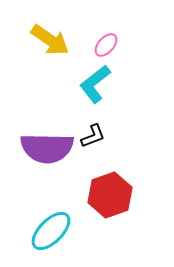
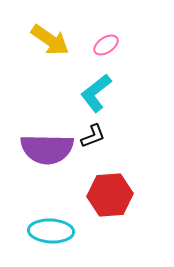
pink ellipse: rotated 15 degrees clockwise
cyan L-shape: moved 1 px right, 9 px down
purple semicircle: moved 1 px down
red hexagon: rotated 15 degrees clockwise
cyan ellipse: rotated 48 degrees clockwise
